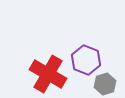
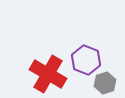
gray hexagon: moved 1 px up
